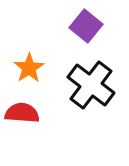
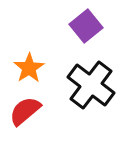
purple square: rotated 12 degrees clockwise
red semicircle: moved 3 px right, 2 px up; rotated 44 degrees counterclockwise
